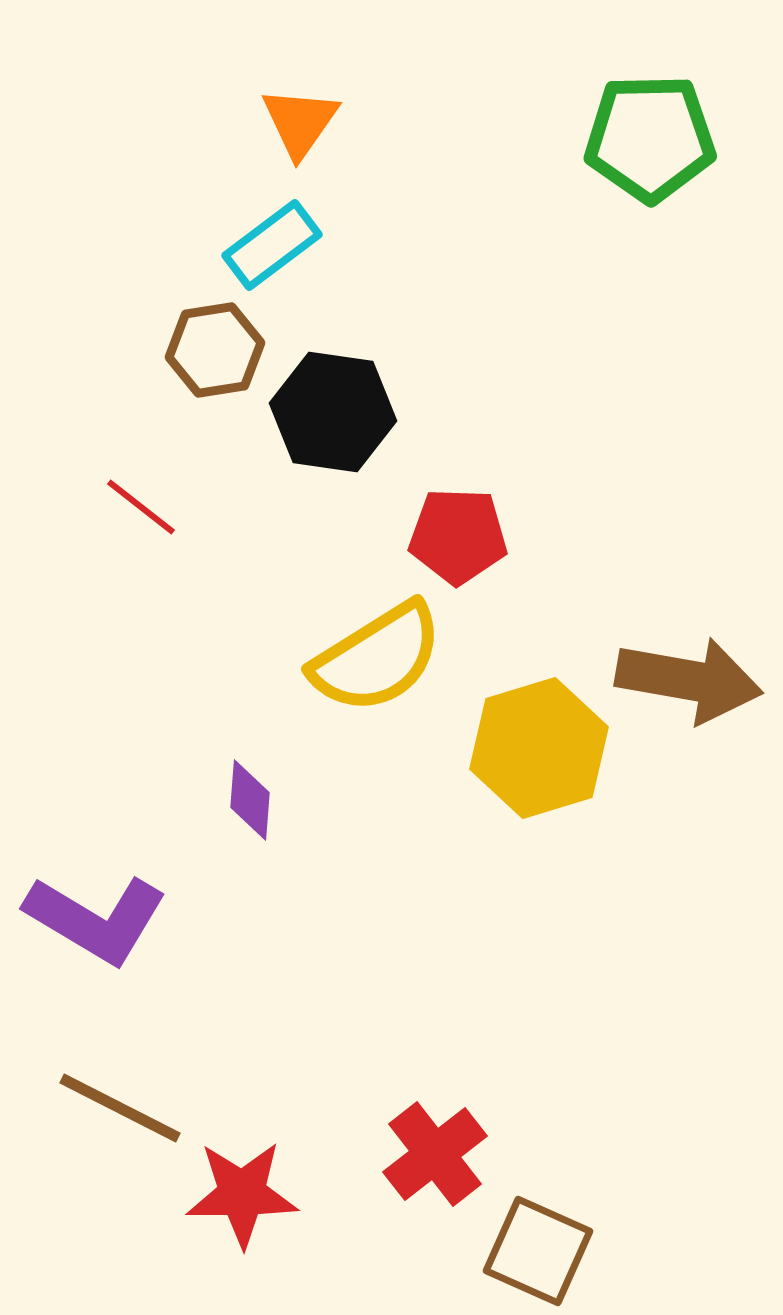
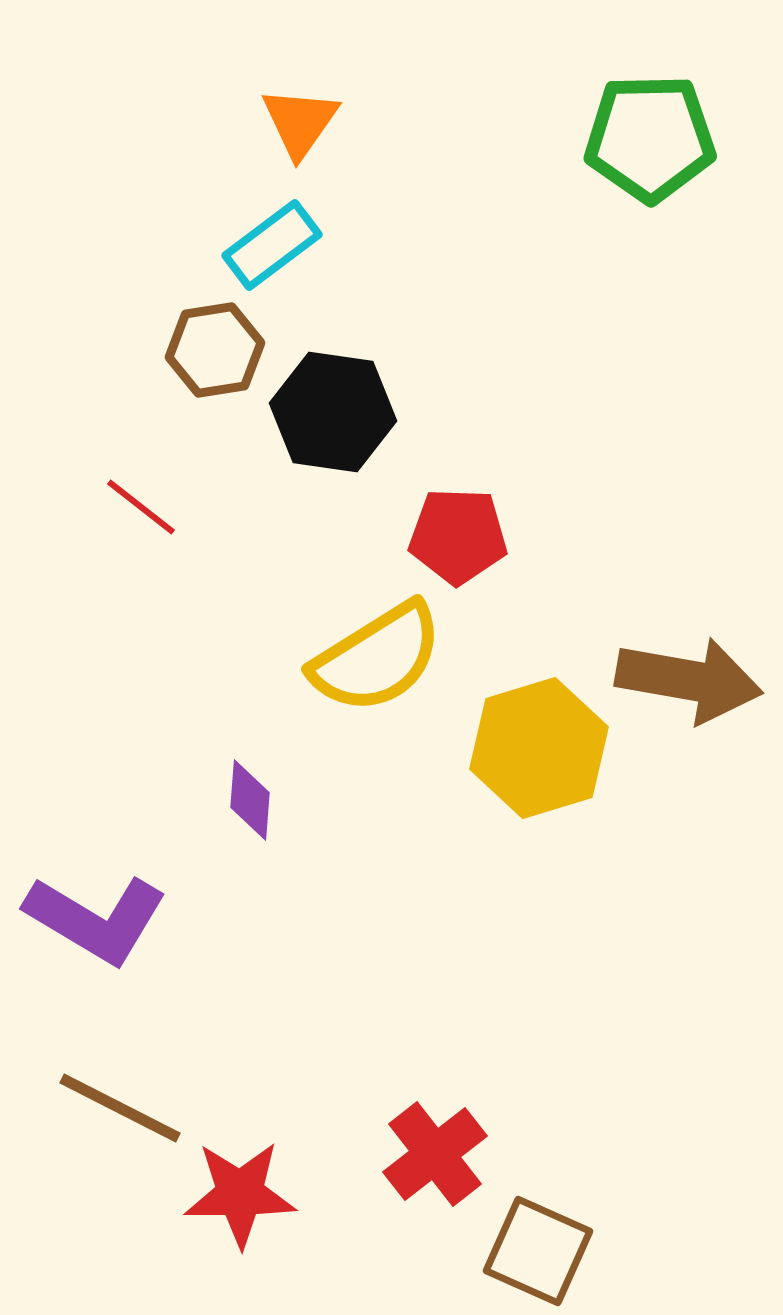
red star: moved 2 px left
